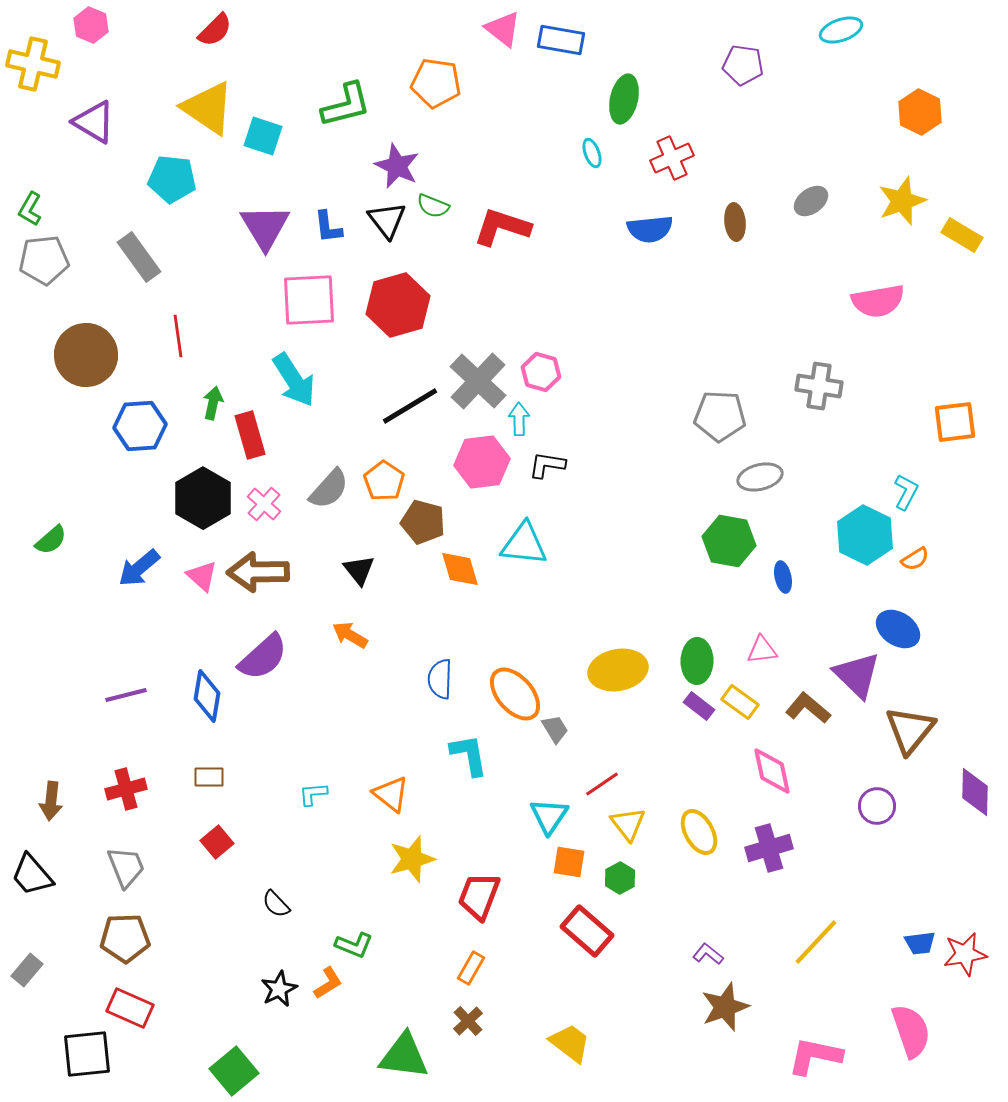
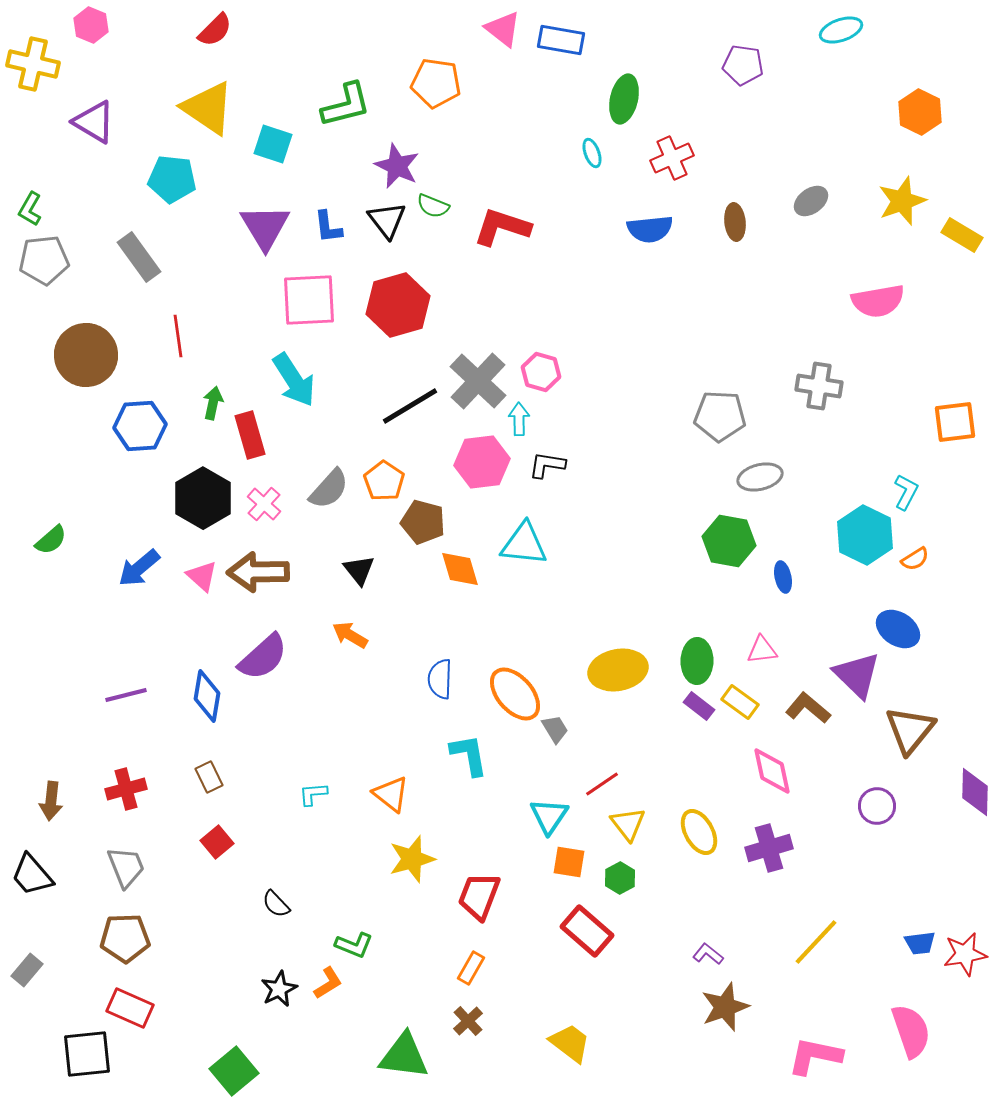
cyan square at (263, 136): moved 10 px right, 8 px down
brown rectangle at (209, 777): rotated 64 degrees clockwise
